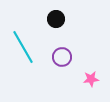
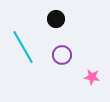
purple circle: moved 2 px up
pink star: moved 1 px right, 2 px up; rotated 14 degrees clockwise
